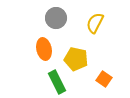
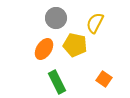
orange ellipse: rotated 45 degrees clockwise
yellow pentagon: moved 1 px left, 14 px up
